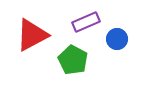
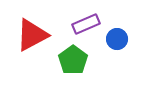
purple rectangle: moved 2 px down
green pentagon: rotated 8 degrees clockwise
